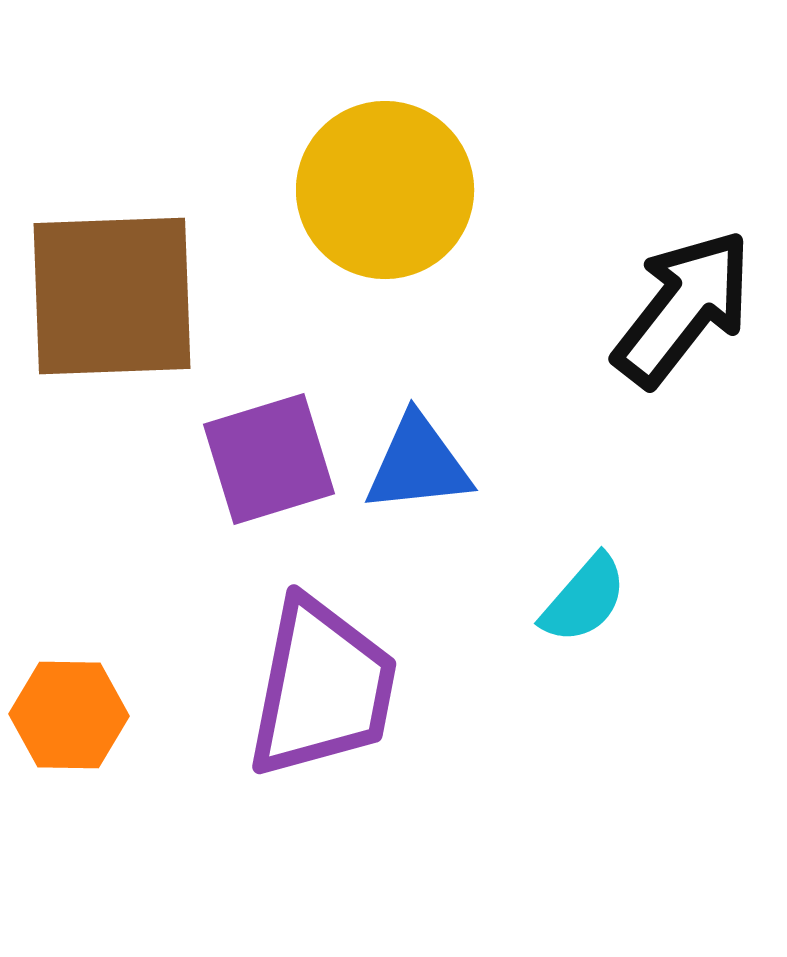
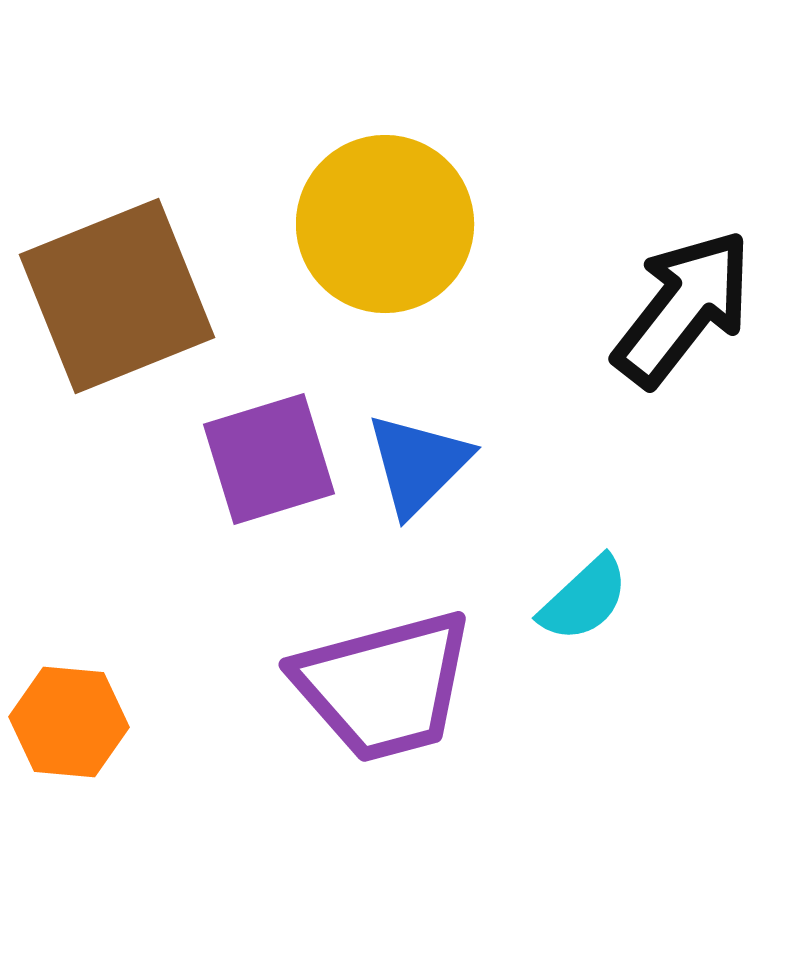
yellow circle: moved 34 px down
brown square: moved 5 px right; rotated 20 degrees counterclockwise
blue triangle: rotated 39 degrees counterclockwise
cyan semicircle: rotated 6 degrees clockwise
purple trapezoid: moved 62 px right, 2 px up; rotated 64 degrees clockwise
orange hexagon: moved 7 px down; rotated 4 degrees clockwise
